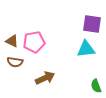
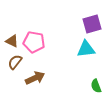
purple square: rotated 24 degrees counterclockwise
pink pentagon: rotated 20 degrees clockwise
brown semicircle: rotated 119 degrees clockwise
brown arrow: moved 10 px left
